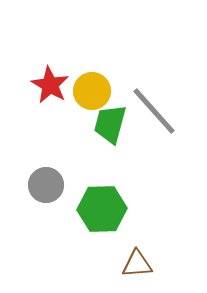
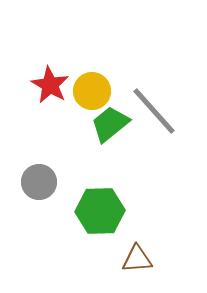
green trapezoid: rotated 36 degrees clockwise
gray circle: moved 7 px left, 3 px up
green hexagon: moved 2 px left, 2 px down
brown triangle: moved 5 px up
